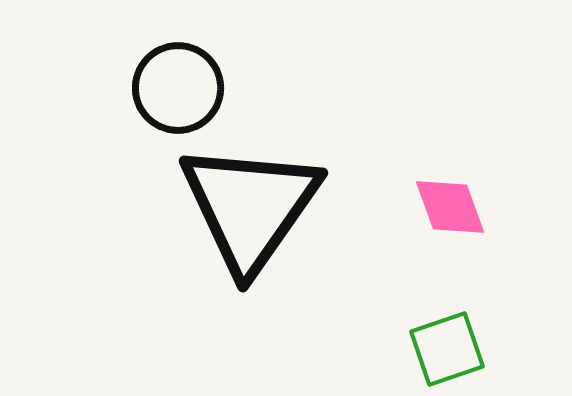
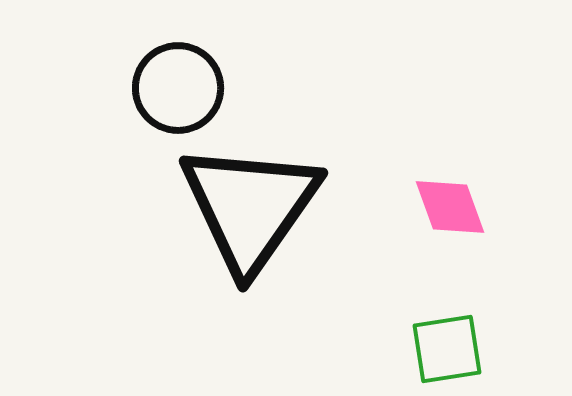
green square: rotated 10 degrees clockwise
